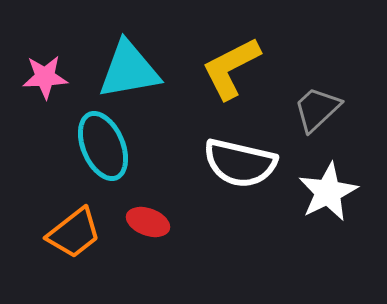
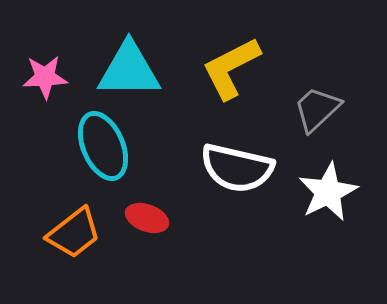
cyan triangle: rotated 10 degrees clockwise
white semicircle: moved 3 px left, 5 px down
red ellipse: moved 1 px left, 4 px up
